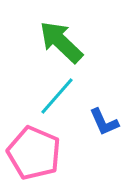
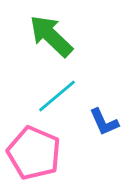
green arrow: moved 10 px left, 6 px up
cyan line: rotated 9 degrees clockwise
